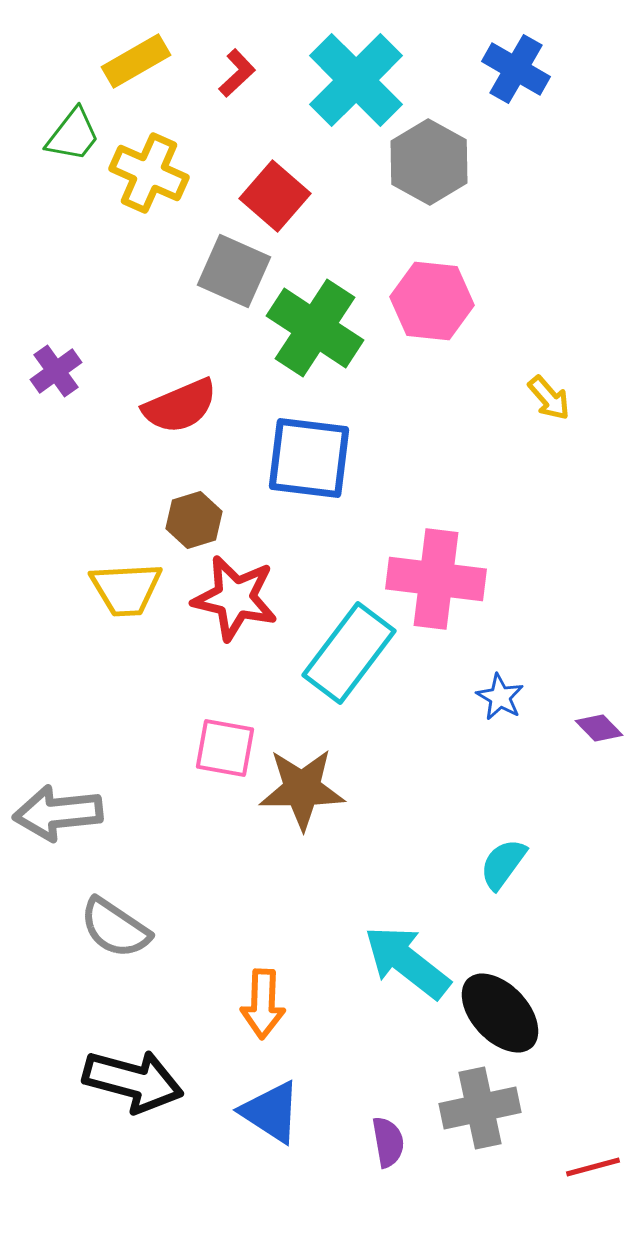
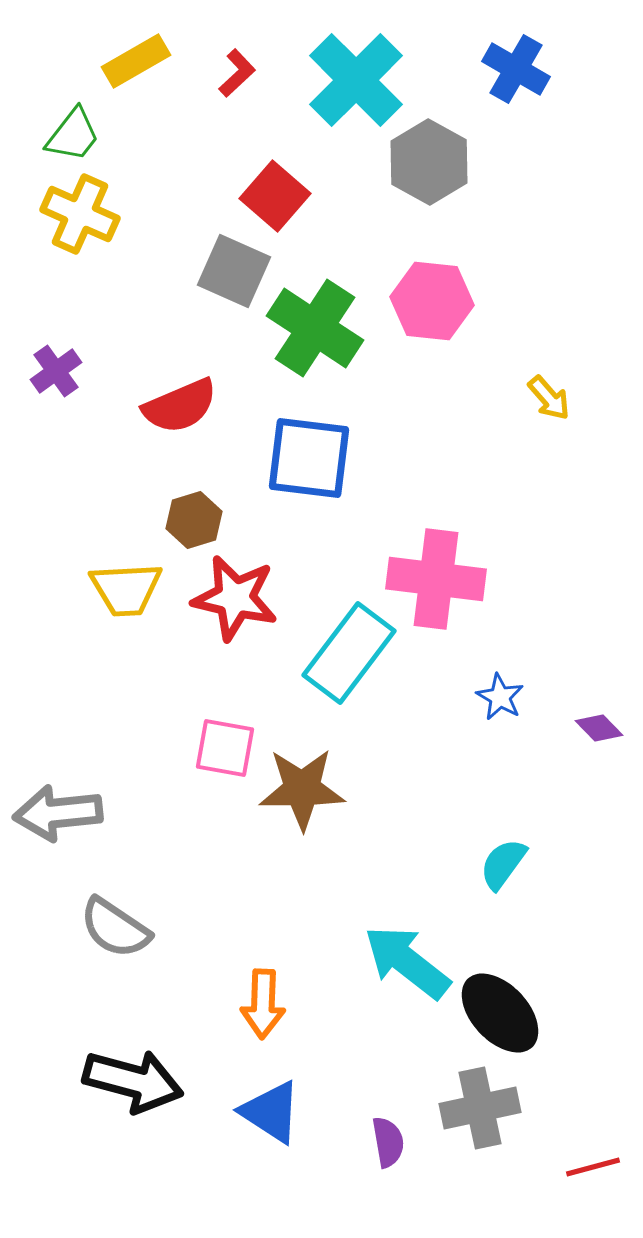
yellow cross: moved 69 px left, 41 px down
